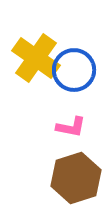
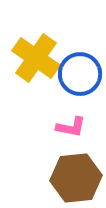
blue circle: moved 6 px right, 4 px down
brown hexagon: rotated 12 degrees clockwise
